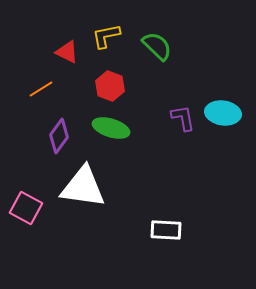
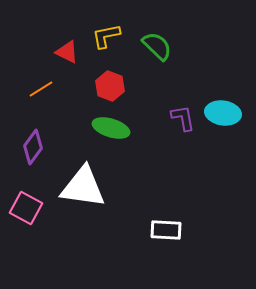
purple diamond: moved 26 px left, 11 px down
